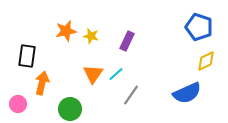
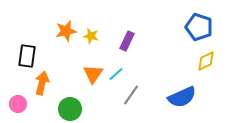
blue semicircle: moved 5 px left, 4 px down
